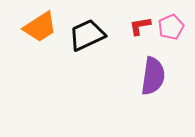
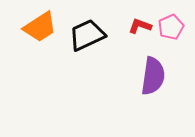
red L-shape: rotated 30 degrees clockwise
